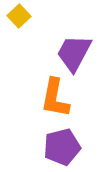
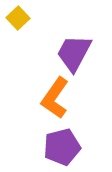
yellow square: moved 1 px left, 2 px down
orange L-shape: rotated 24 degrees clockwise
